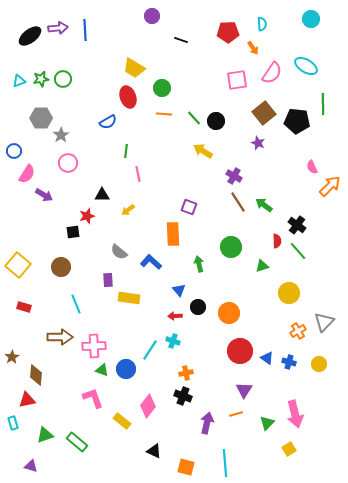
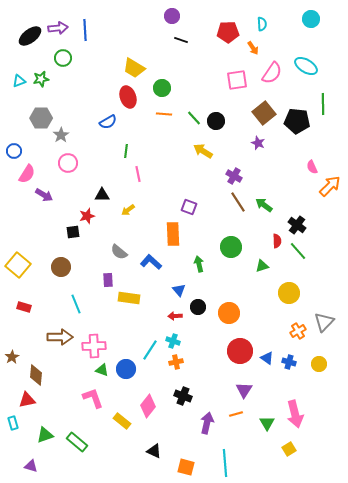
purple circle at (152, 16): moved 20 px right
green circle at (63, 79): moved 21 px up
orange cross at (186, 373): moved 10 px left, 11 px up
green triangle at (267, 423): rotated 14 degrees counterclockwise
